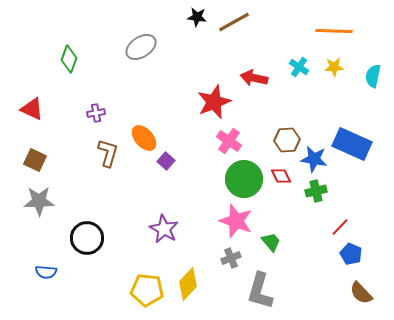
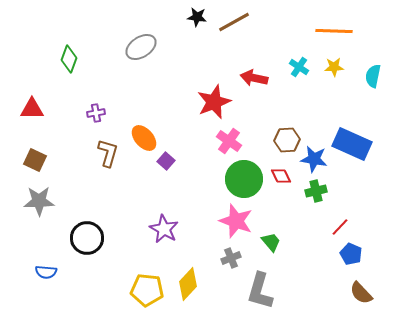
red triangle: rotated 25 degrees counterclockwise
